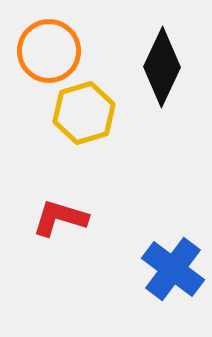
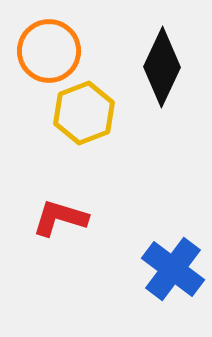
yellow hexagon: rotated 4 degrees counterclockwise
